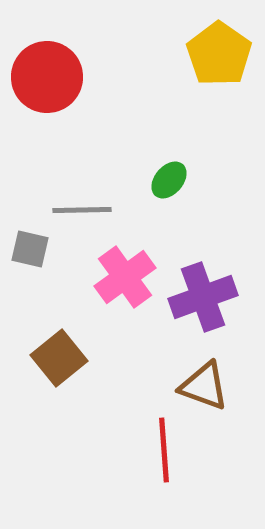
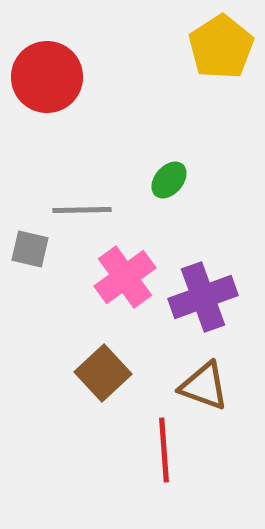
yellow pentagon: moved 2 px right, 7 px up; rotated 4 degrees clockwise
brown square: moved 44 px right, 15 px down; rotated 4 degrees counterclockwise
